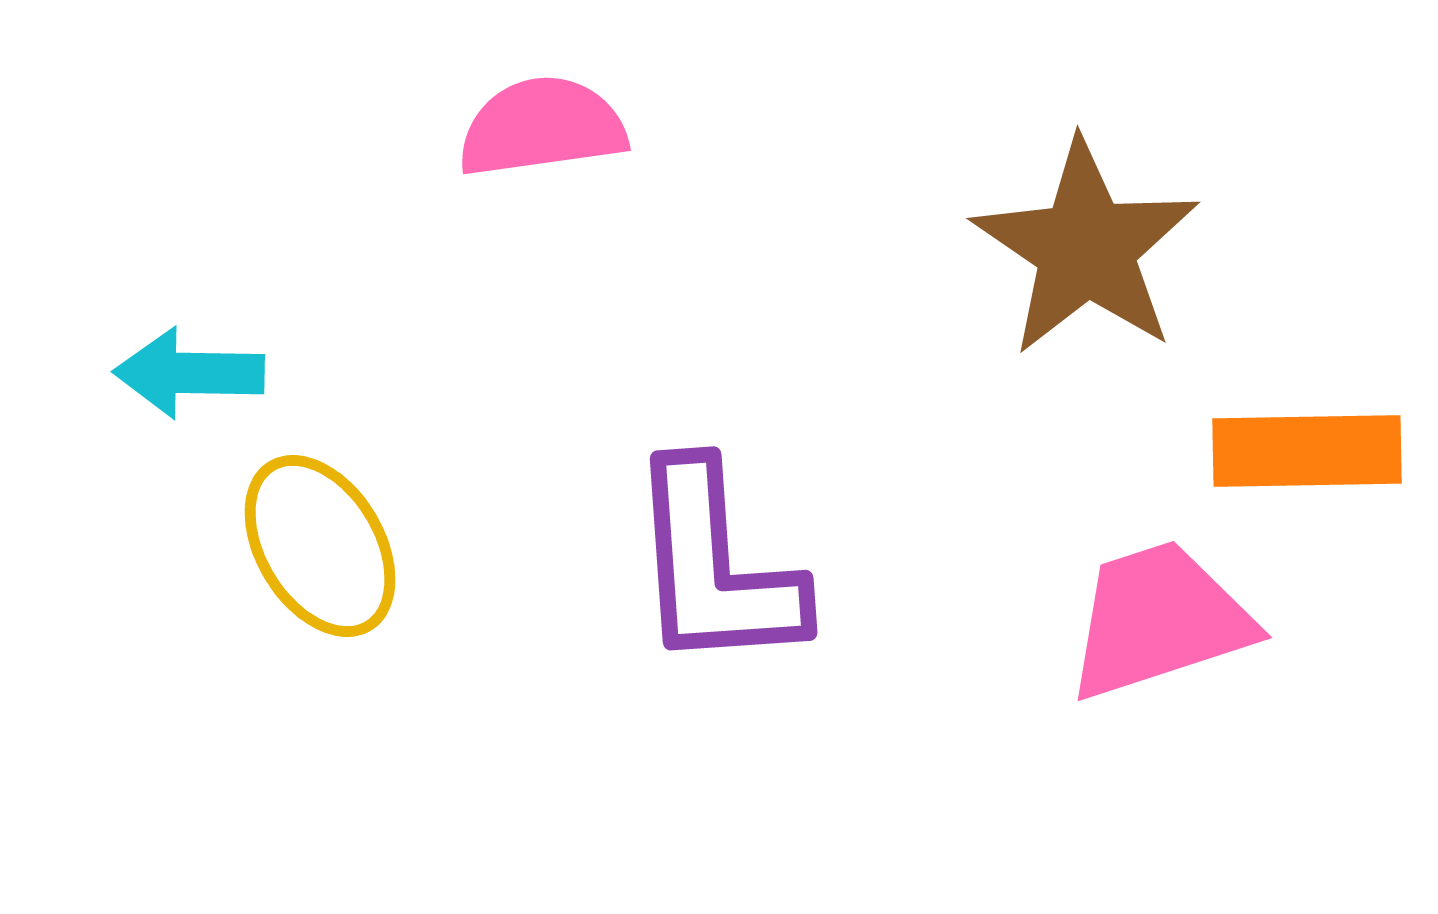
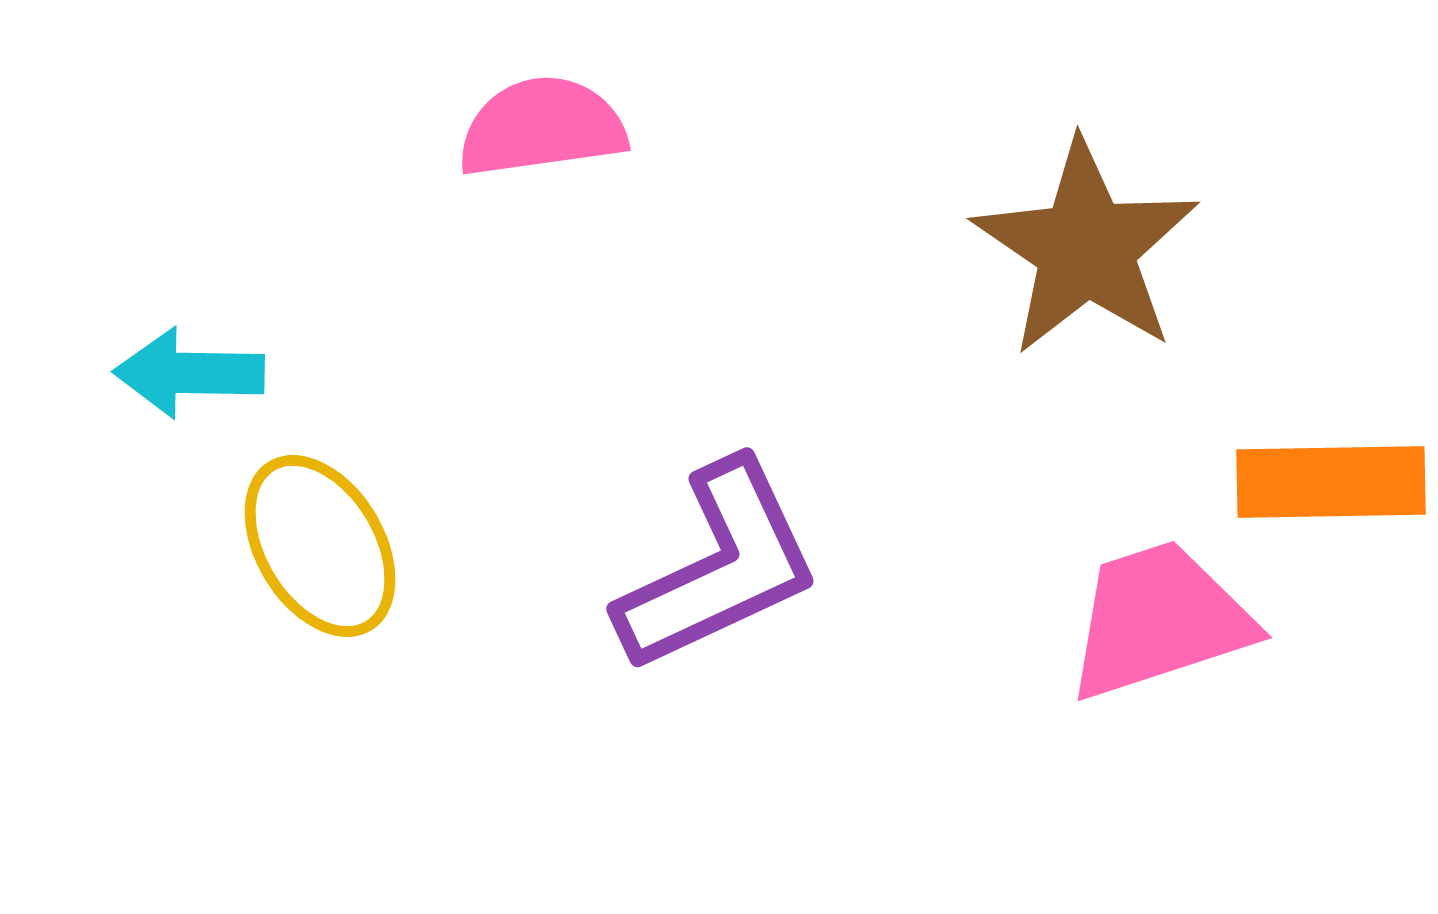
orange rectangle: moved 24 px right, 31 px down
purple L-shape: moved 4 px right; rotated 111 degrees counterclockwise
